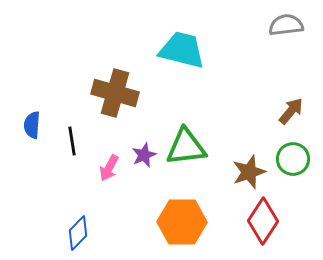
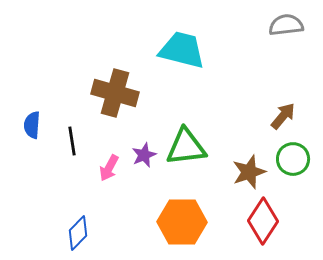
brown arrow: moved 8 px left, 5 px down
